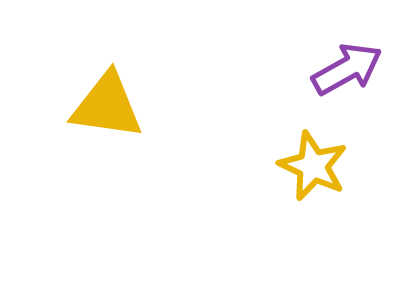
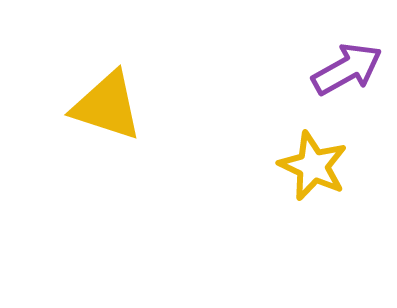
yellow triangle: rotated 10 degrees clockwise
